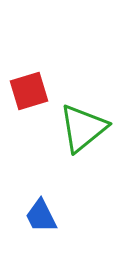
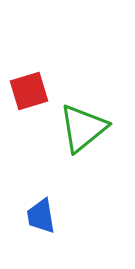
blue trapezoid: rotated 18 degrees clockwise
